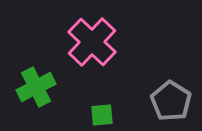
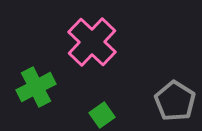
gray pentagon: moved 4 px right
green square: rotated 30 degrees counterclockwise
